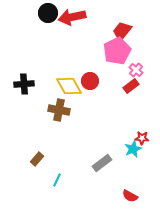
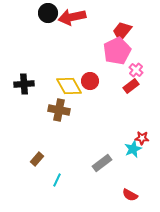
red semicircle: moved 1 px up
